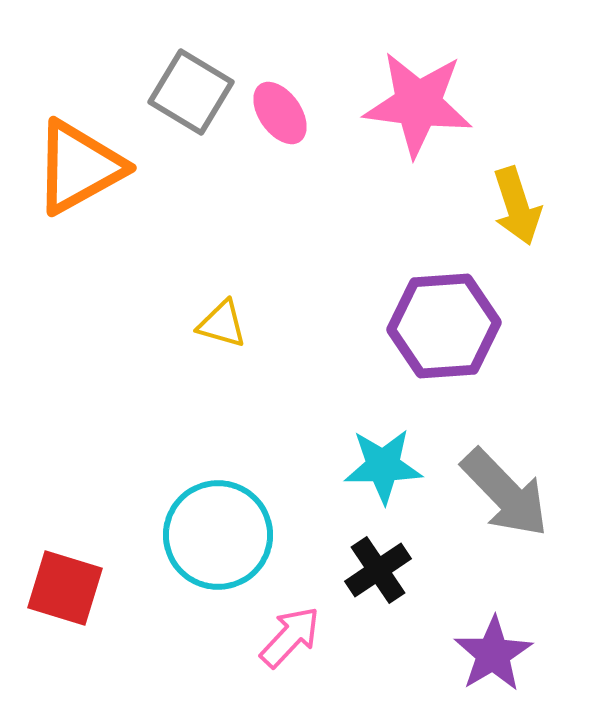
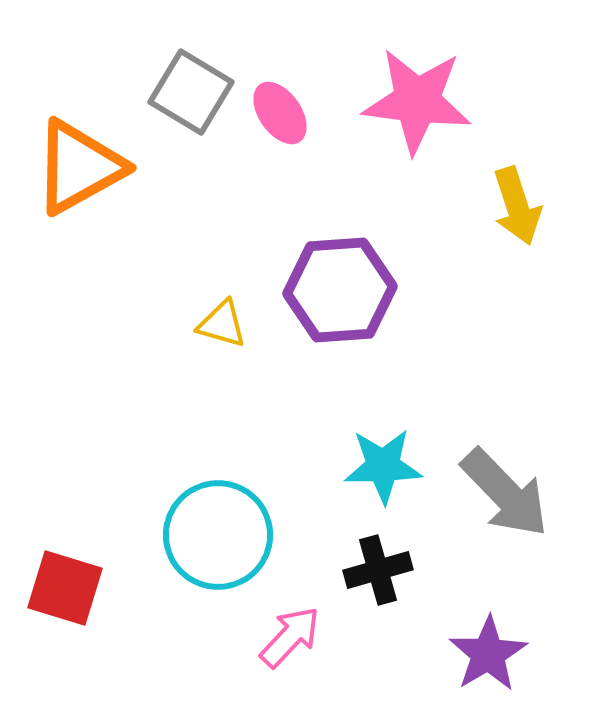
pink star: moved 1 px left, 3 px up
purple hexagon: moved 104 px left, 36 px up
black cross: rotated 18 degrees clockwise
purple star: moved 5 px left
